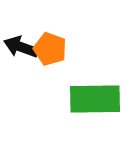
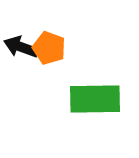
orange pentagon: moved 1 px left, 1 px up
